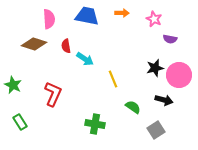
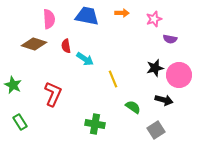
pink star: rotated 28 degrees clockwise
